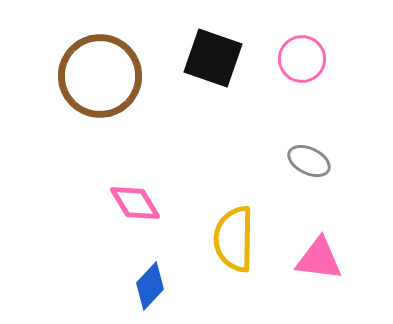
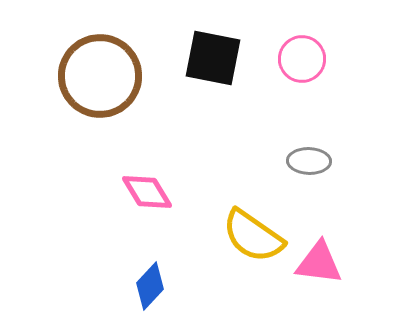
black square: rotated 8 degrees counterclockwise
gray ellipse: rotated 24 degrees counterclockwise
pink diamond: moved 12 px right, 11 px up
yellow semicircle: moved 19 px right, 3 px up; rotated 56 degrees counterclockwise
pink triangle: moved 4 px down
